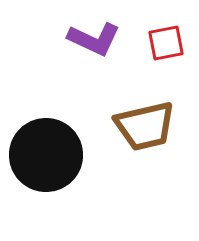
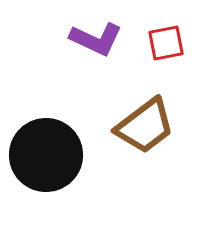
purple L-shape: moved 2 px right
brown trapezoid: rotated 24 degrees counterclockwise
